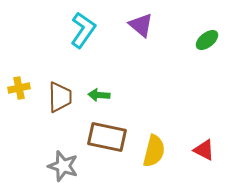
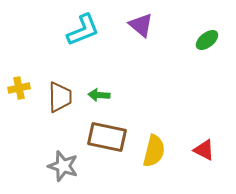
cyan L-shape: rotated 33 degrees clockwise
